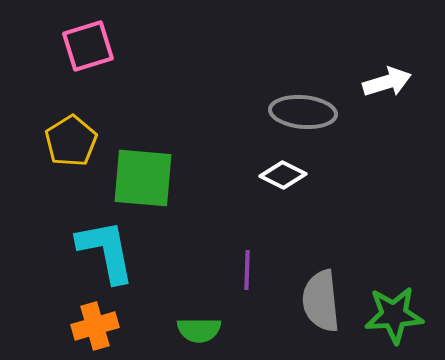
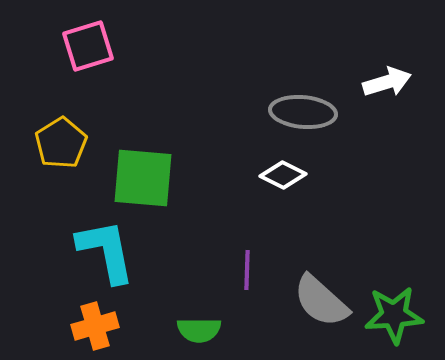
yellow pentagon: moved 10 px left, 2 px down
gray semicircle: rotated 42 degrees counterclockwise
